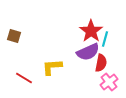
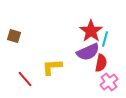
red line: moved 1 px right, 1 px down; rotated 18 degrees clockwise
